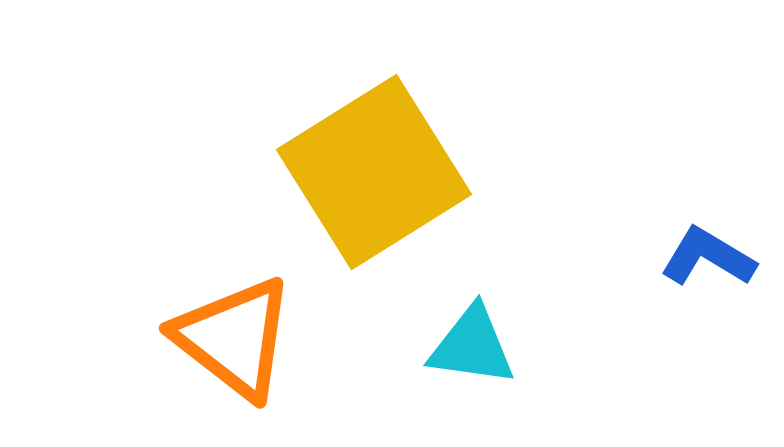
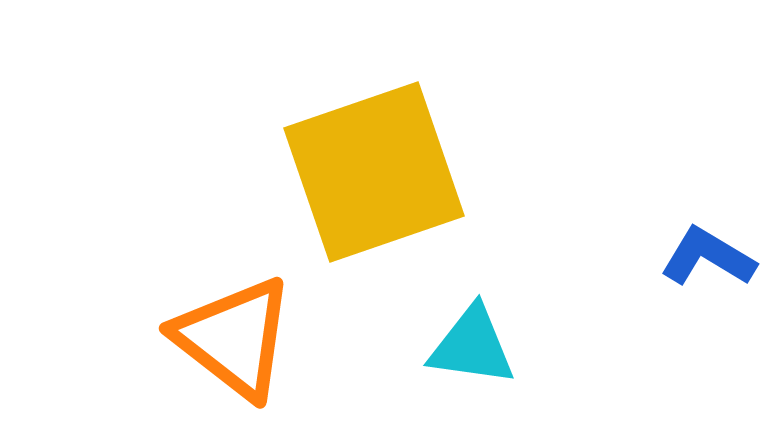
yellow square: rotated 13 degrees clockwise
